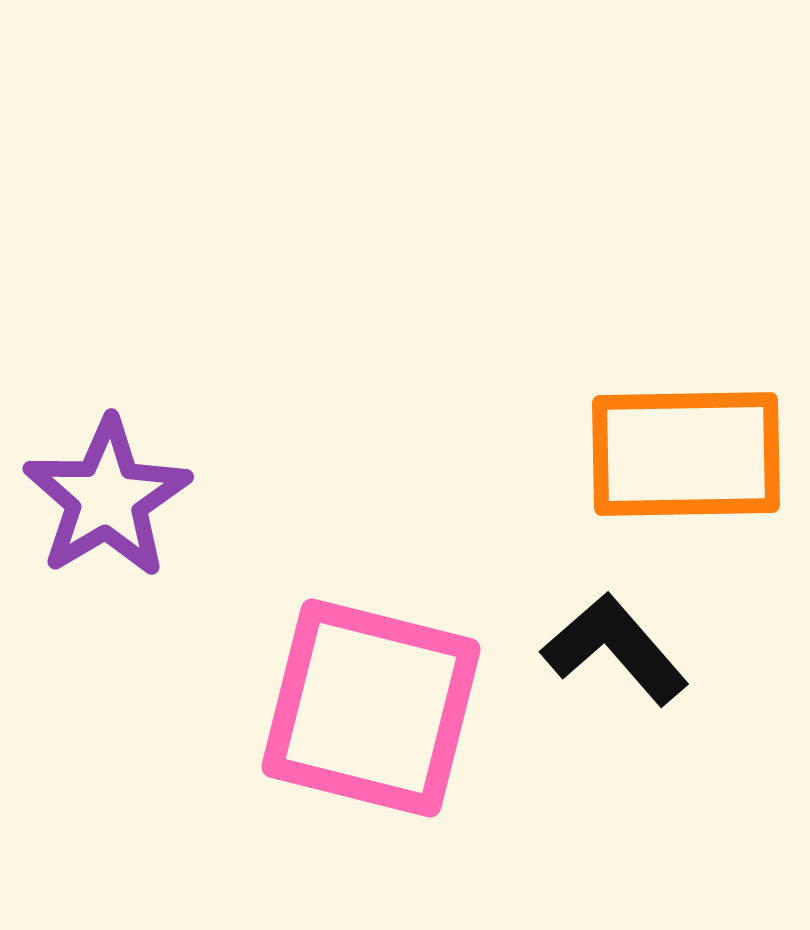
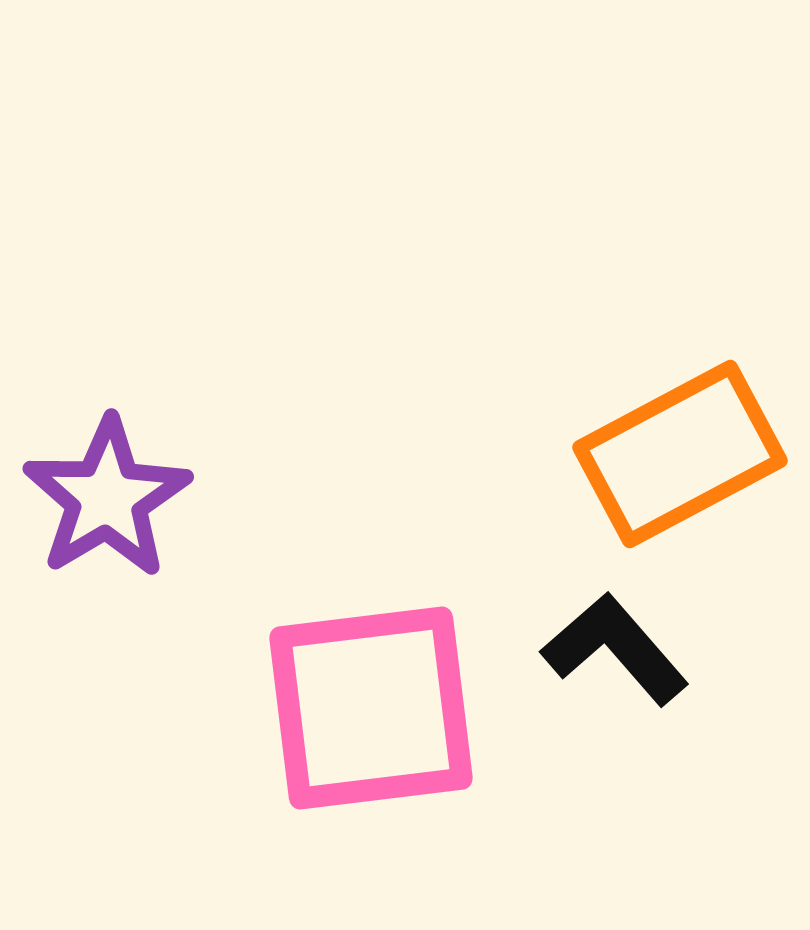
orange rectangle: moved 6 px left; rotated 27 degrees counterclockwise
pink square: rotated 21 degrees counterclockwise
